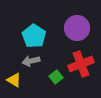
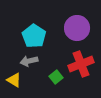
gray arrow: moved 2 px left
